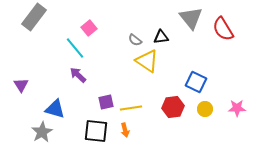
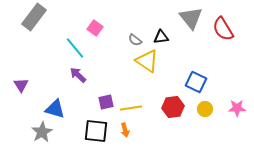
pink square: moved 6 px right; rotated 14 degrees counterclockwise
